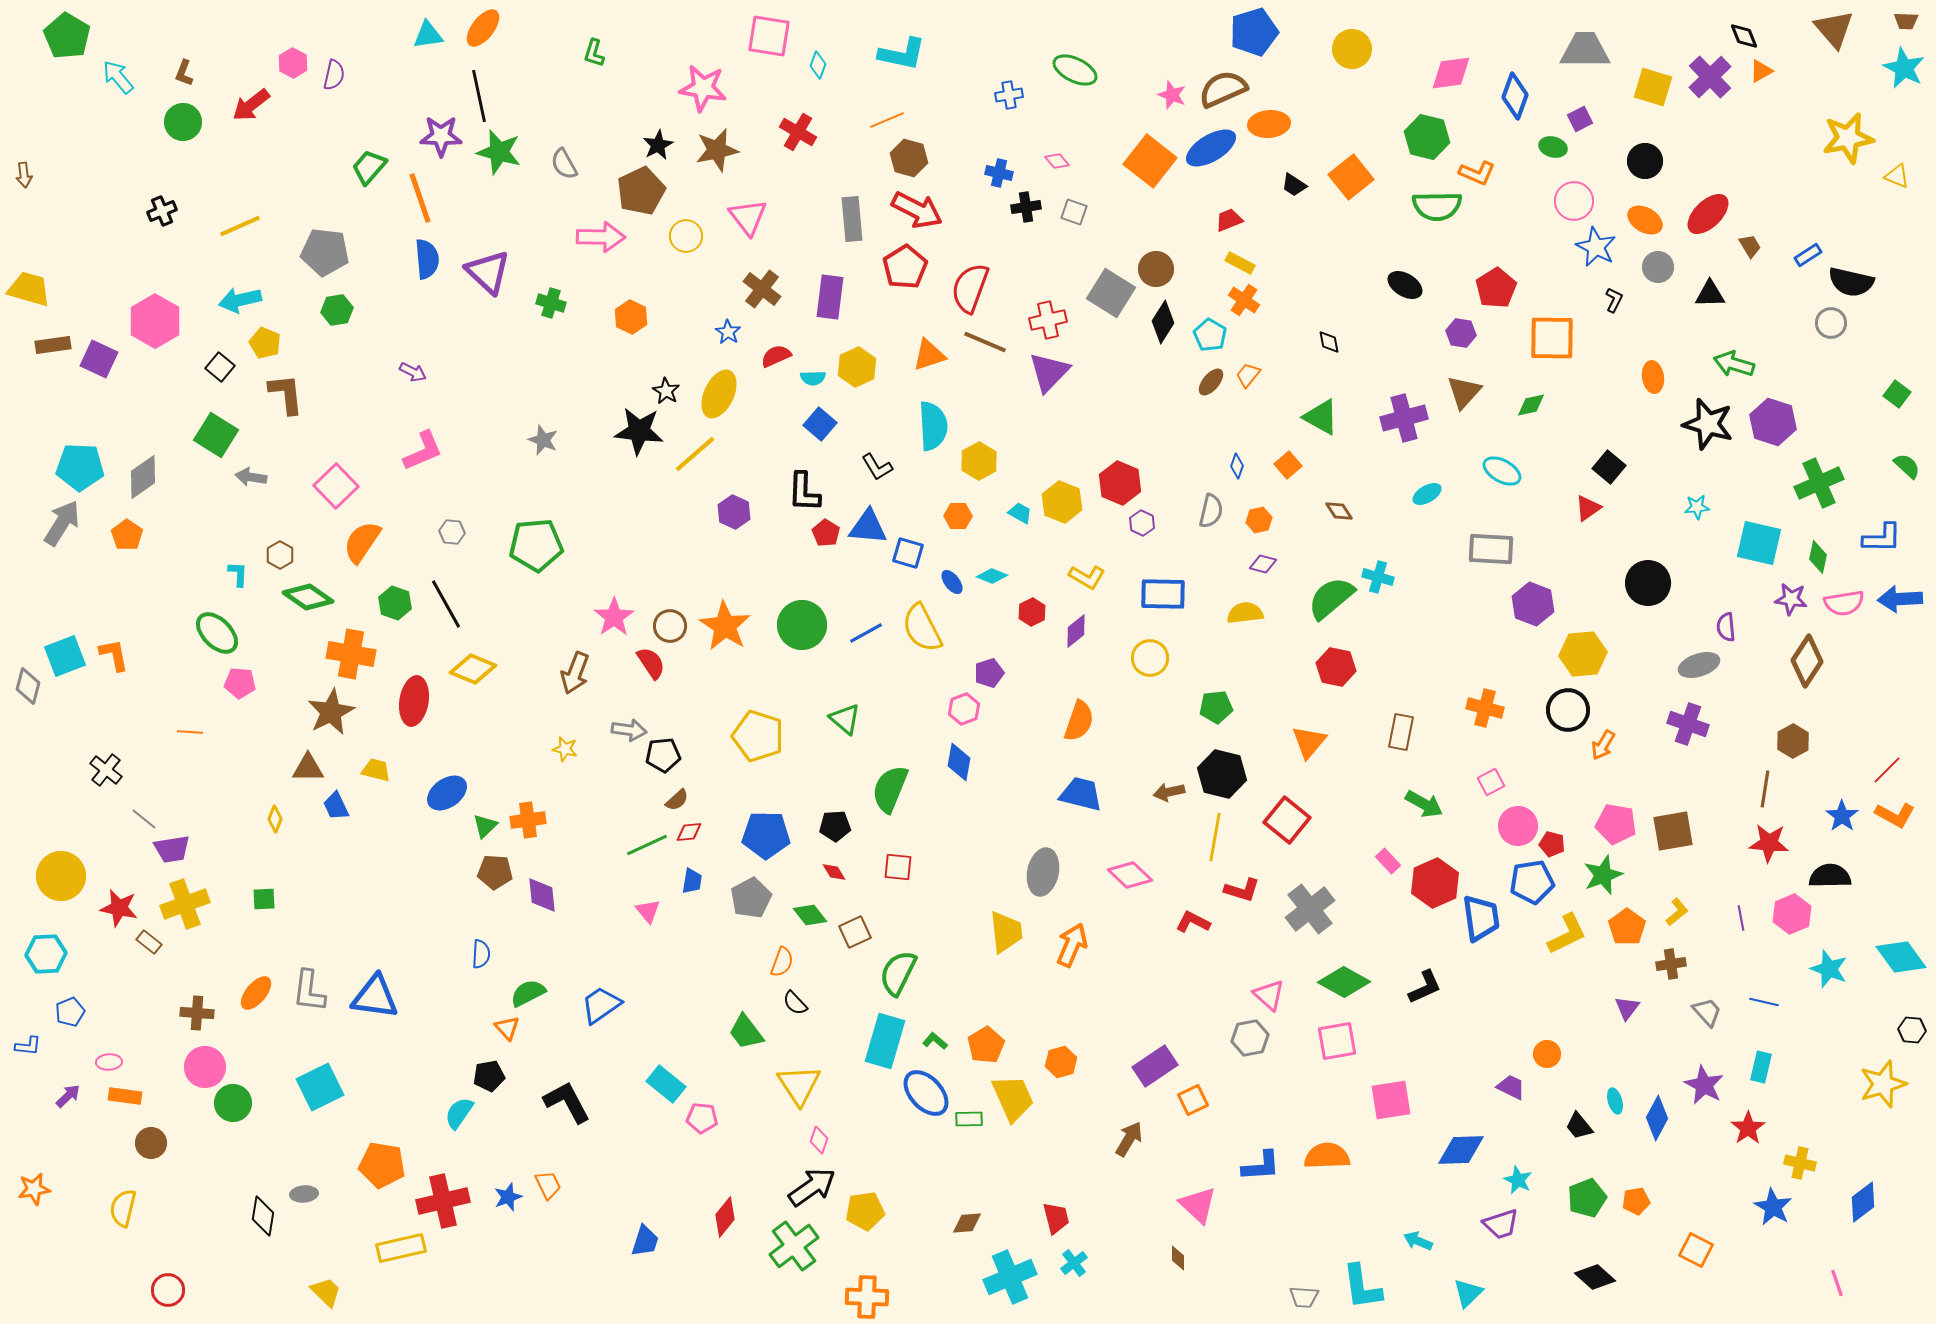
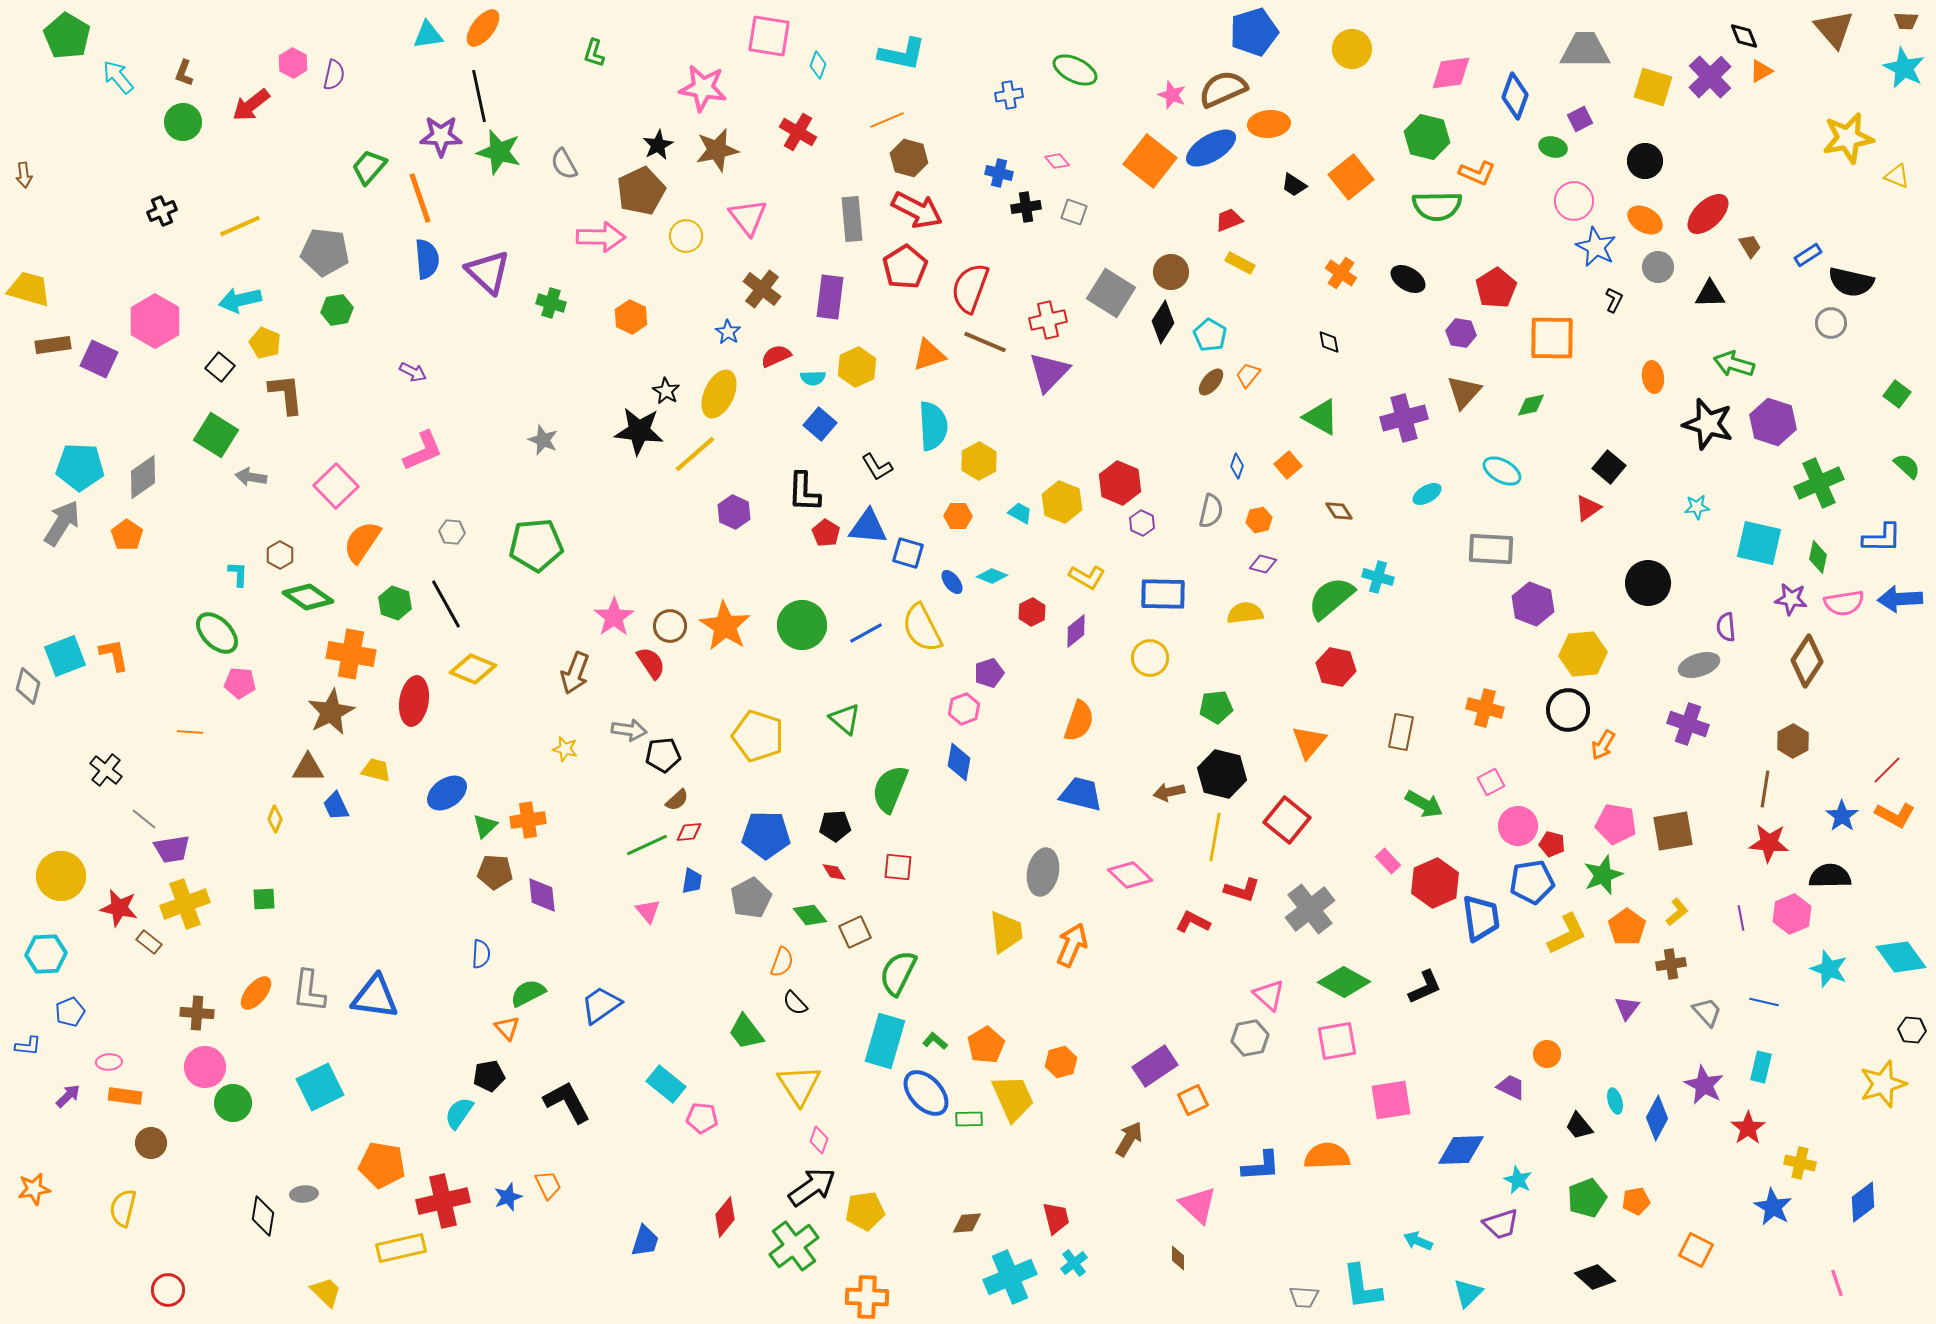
brown circle at (1156, 269): moved 15 px right, 3 px down
black ellipse at (1405, 285): moved 3 px right, 6 px up
orange cross at (1244, 300): moved 97 px right, 27 px up
